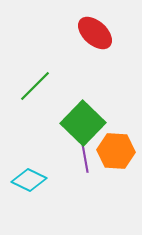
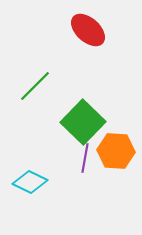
red ellipse: moved 7 px left, 3 px up
green square: moved 1 px up
purple line: rotated 20 degrees clockwise
cyan diamond: moved 1 px right, 2 px down
